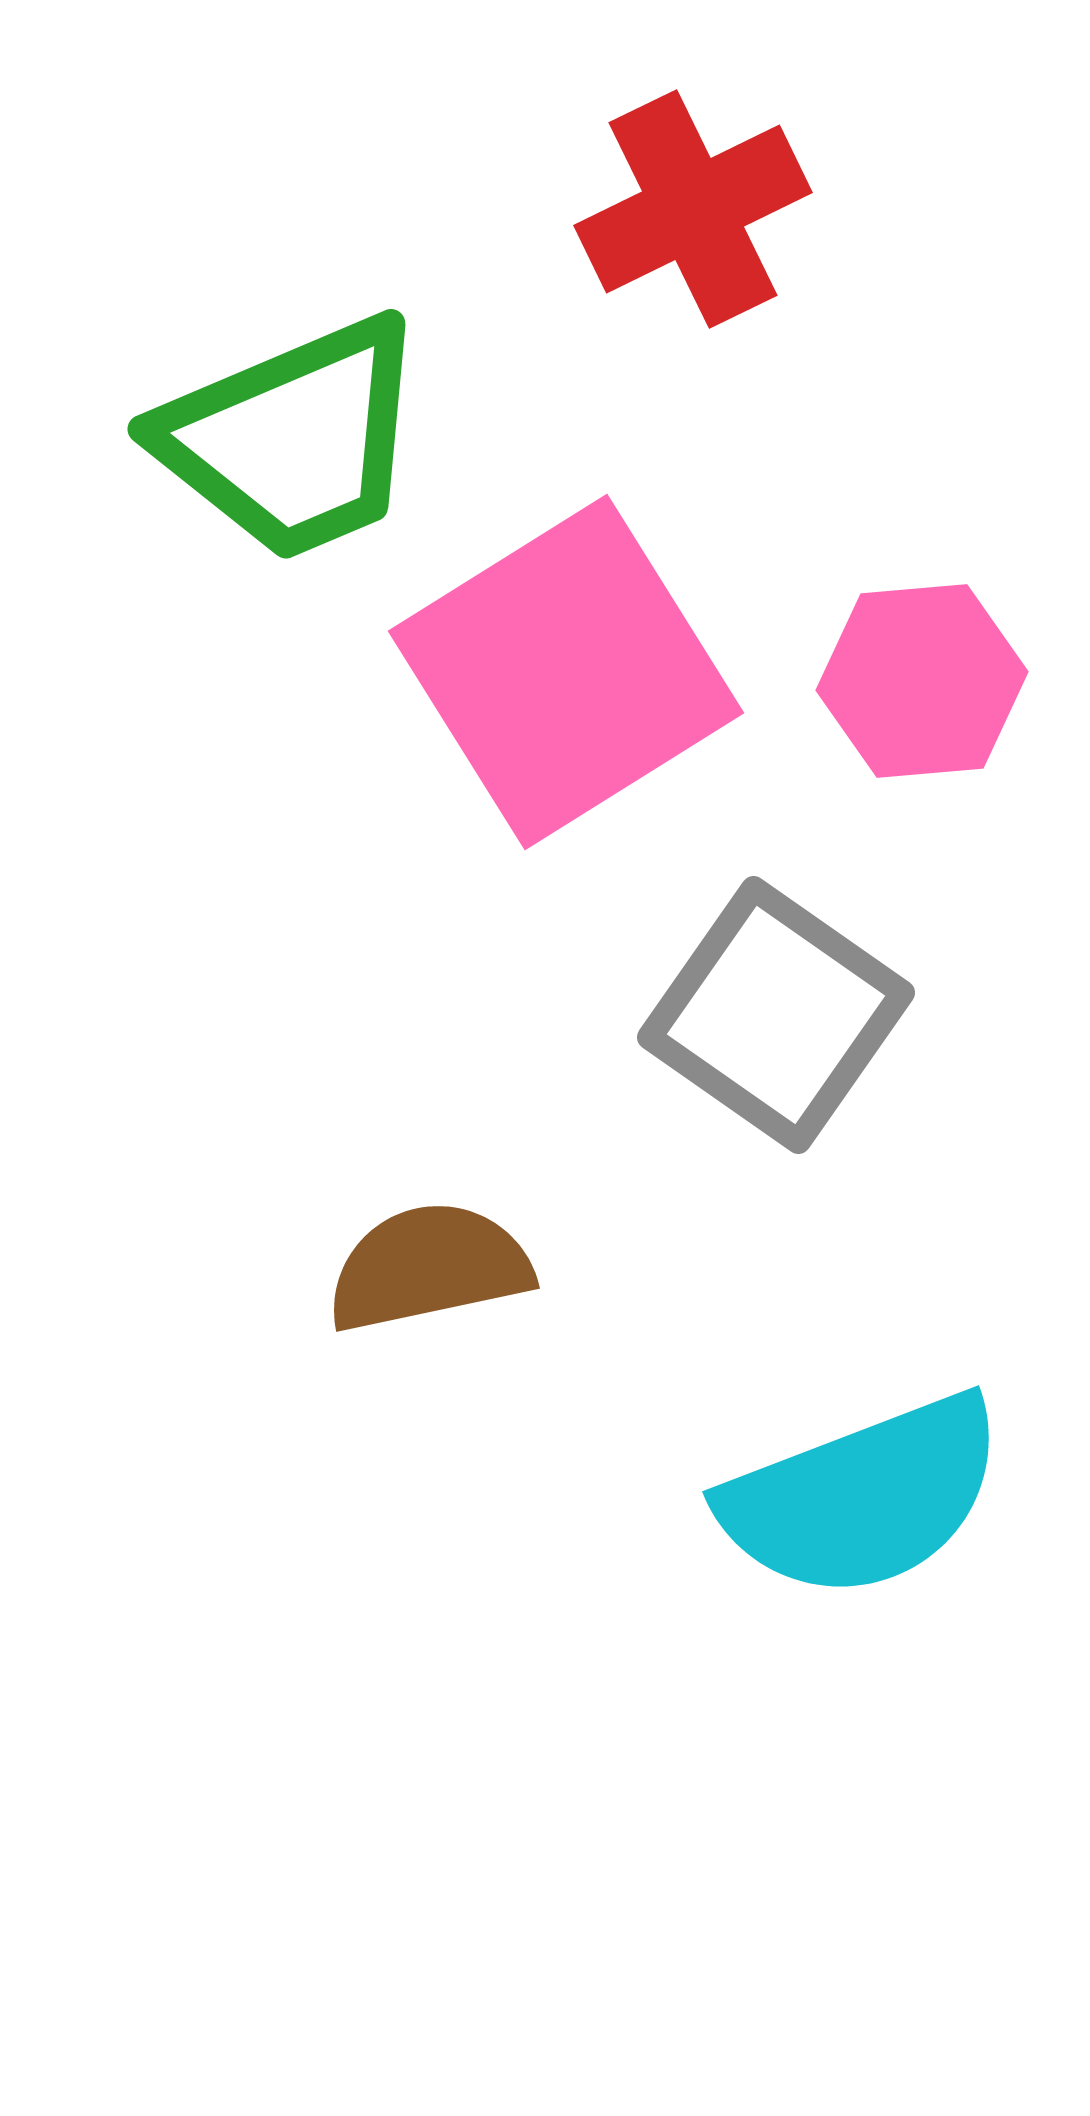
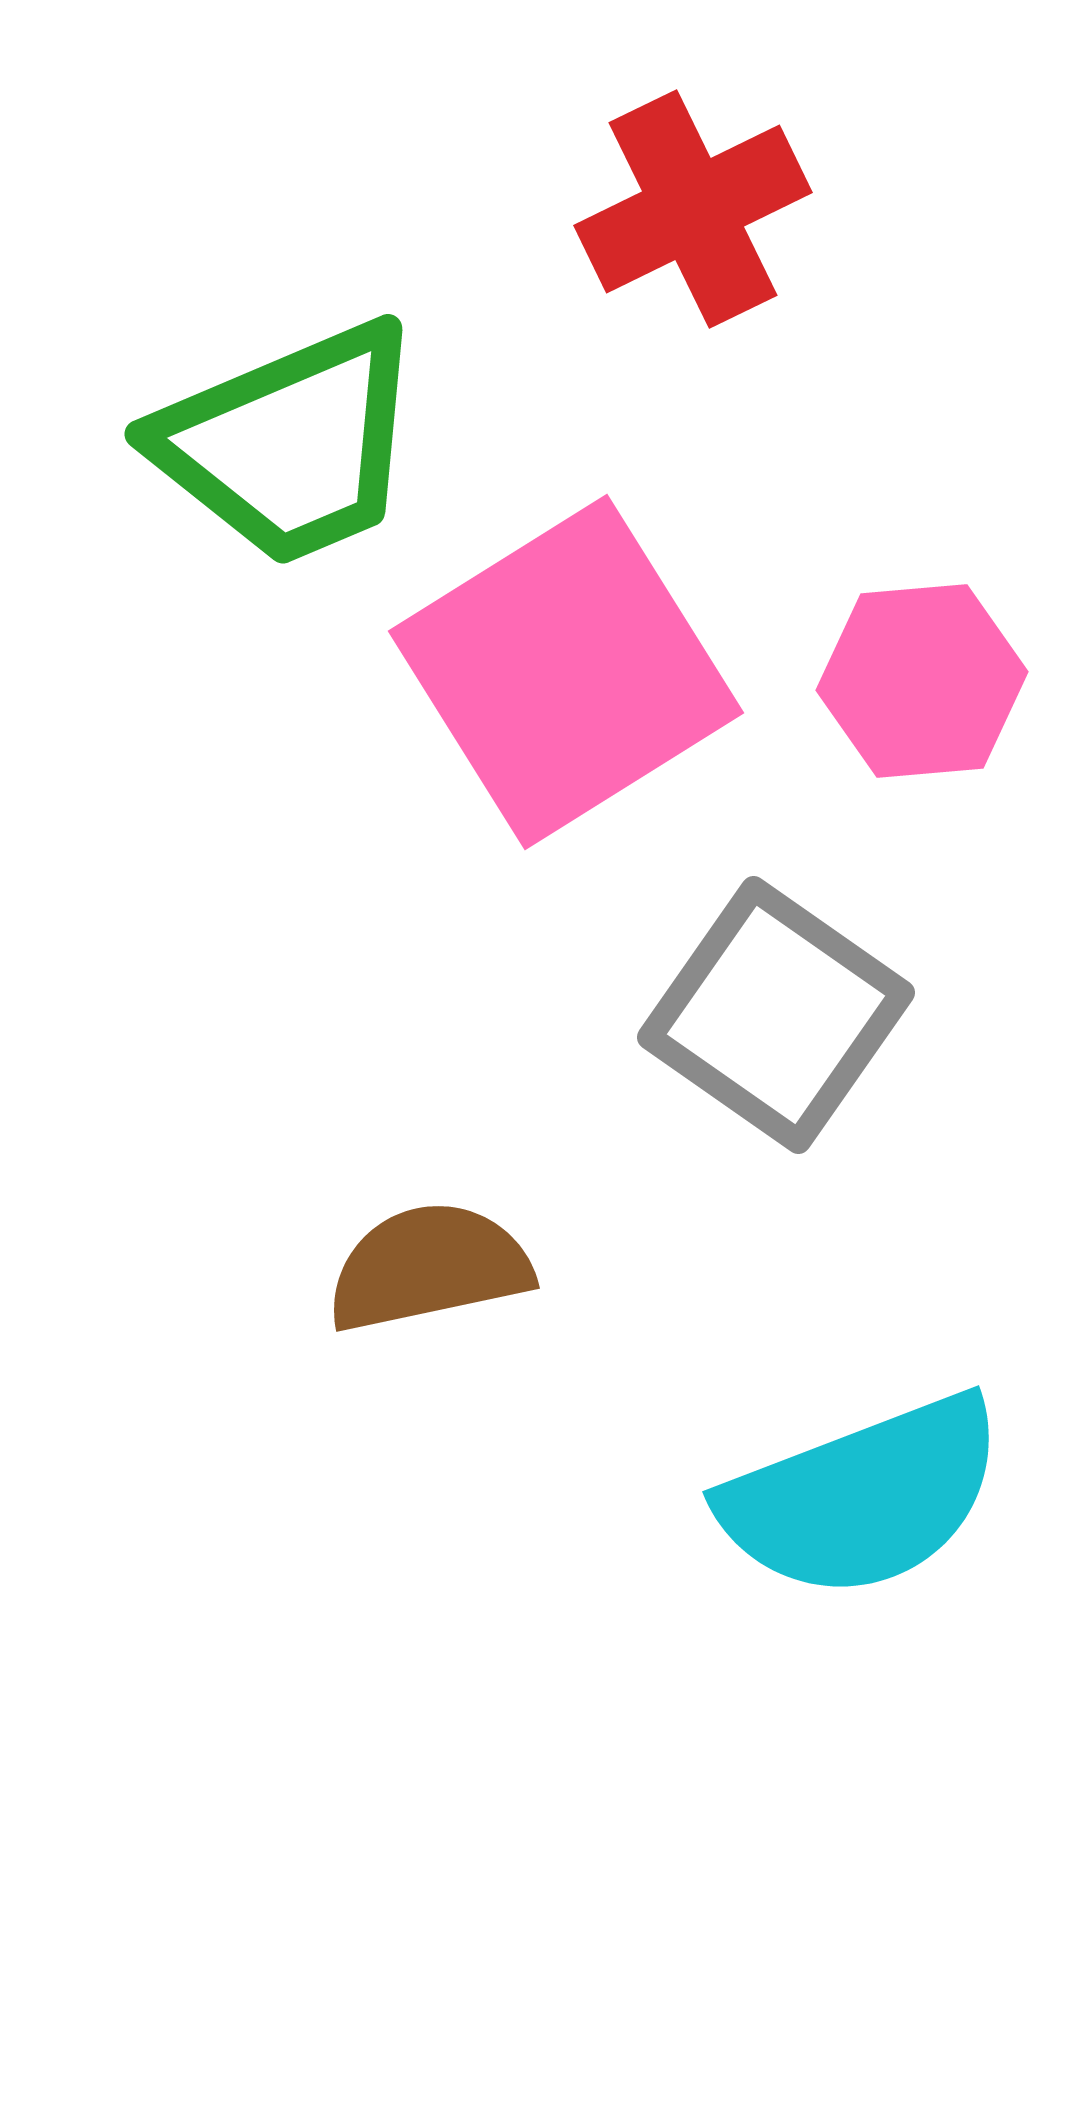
green trapezoid: moved 3 px left, 5 px down
